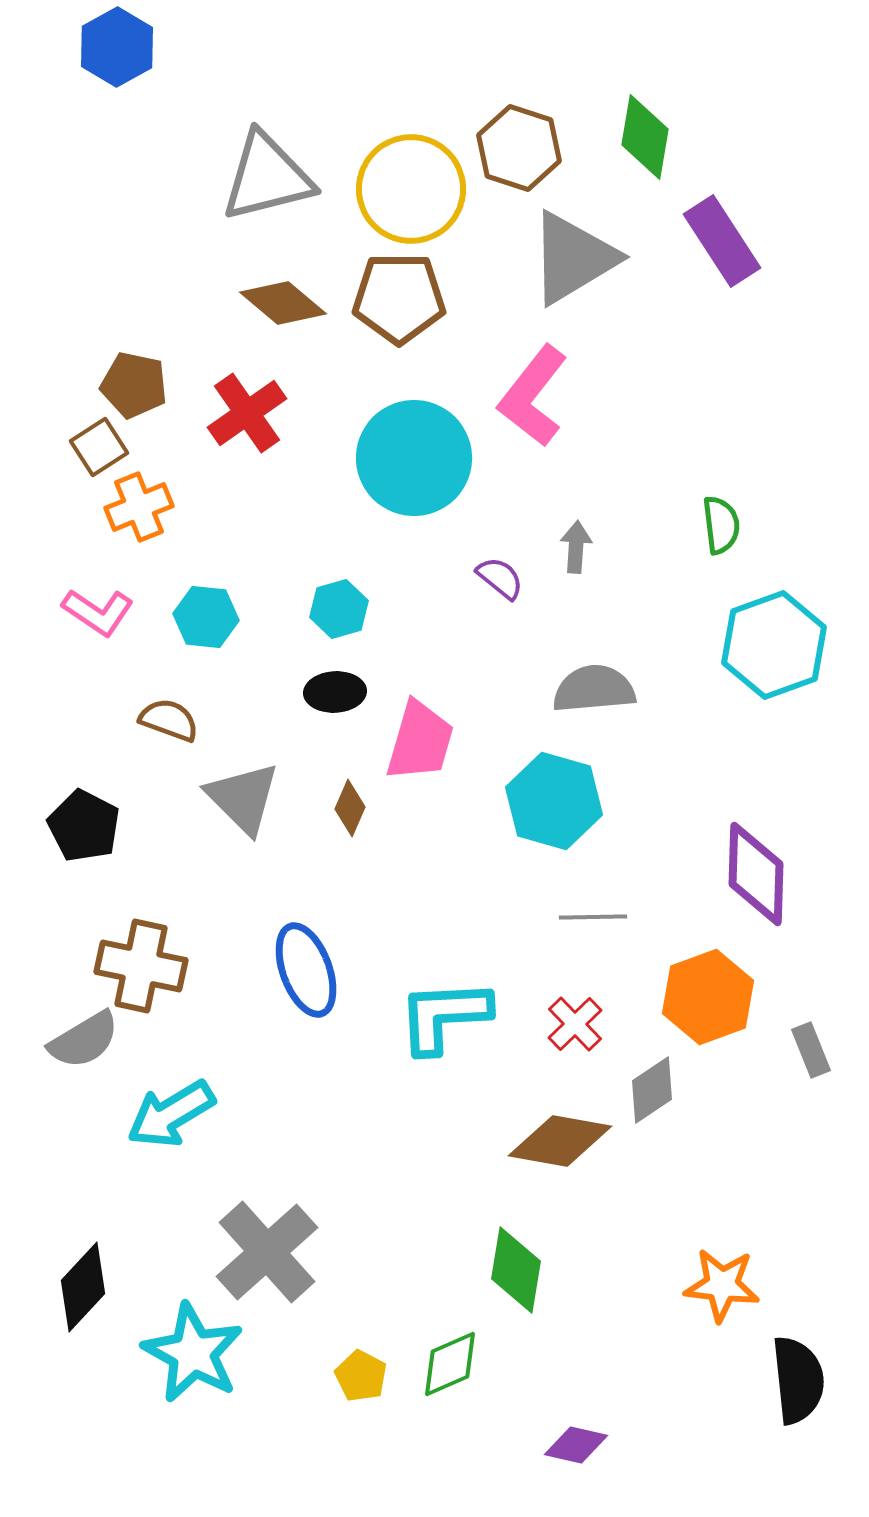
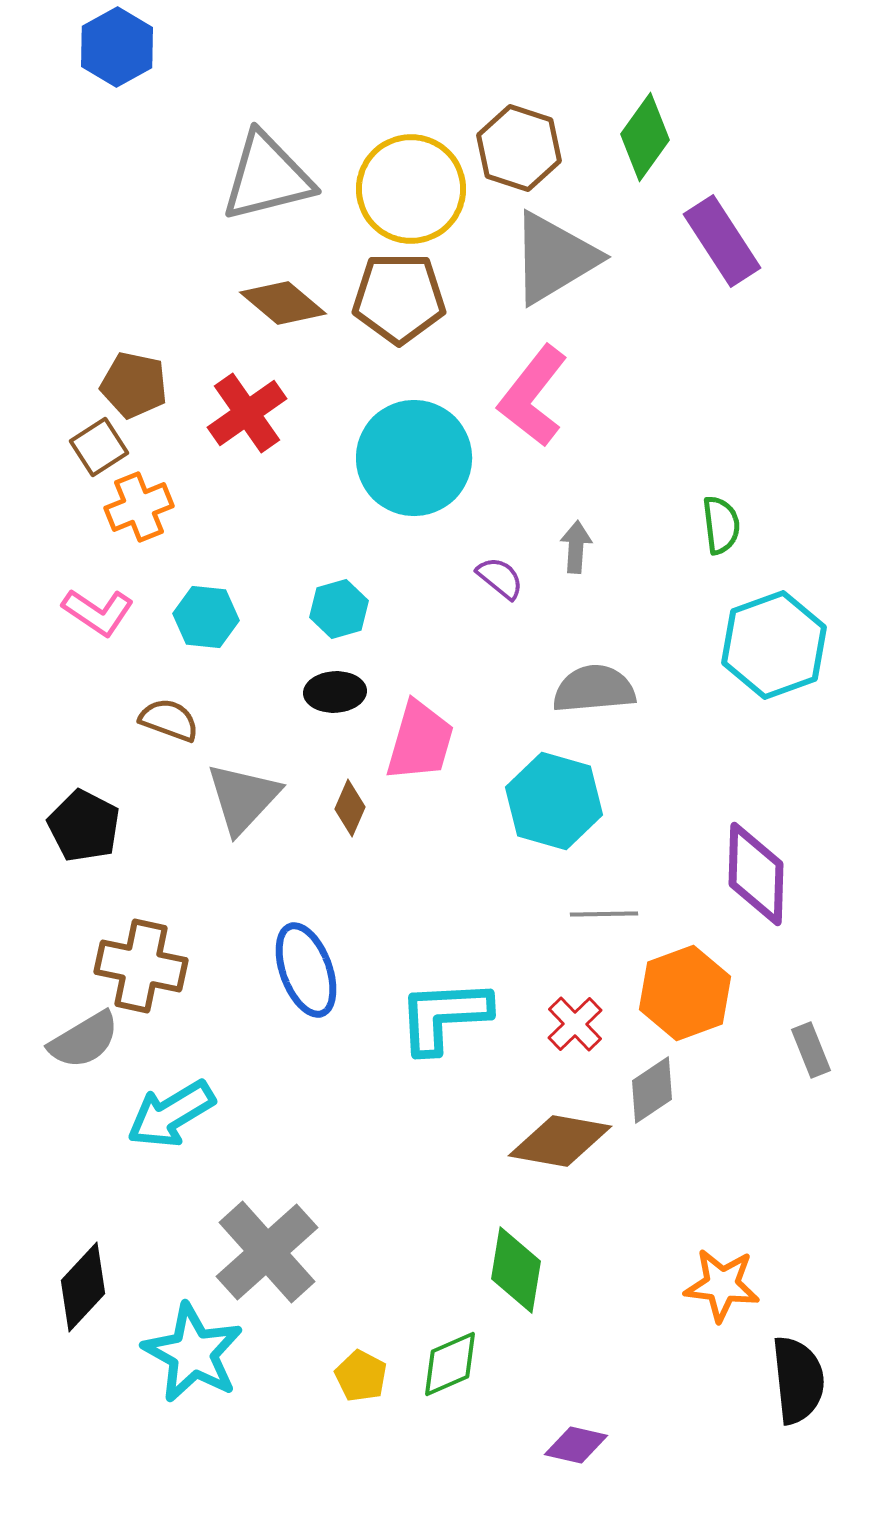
green diamond at (645, 137): rotated 26 degrees clockwise
gray triangle at (573, 258): moved 19 px left
gray triangle at (243, 798): rotated 28 degrees clockwise
gray line at (593, 917): moved 11 px right, 3 px up
orange hexagon at (708, 997): moved 23 px left, 4 px up
